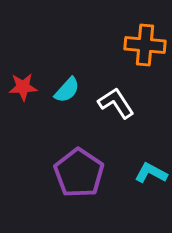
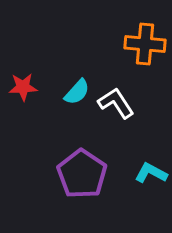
orange cross: moved 1 px up
cyan semicircle: moved 10 px right, 2 px down
purple pentagon: moved 3 px right, 1 px down
